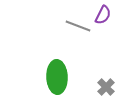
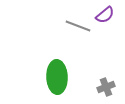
purple semicircle: moved 2 px right; rotated 24 degrees clockwise
gray cross: rotated 24 degrees clockwise
